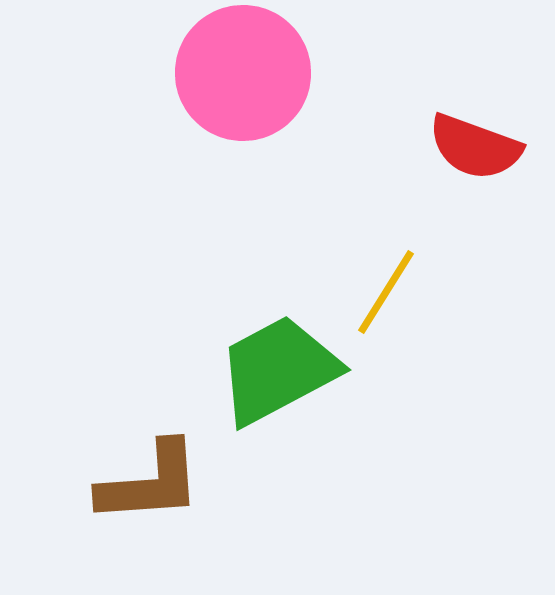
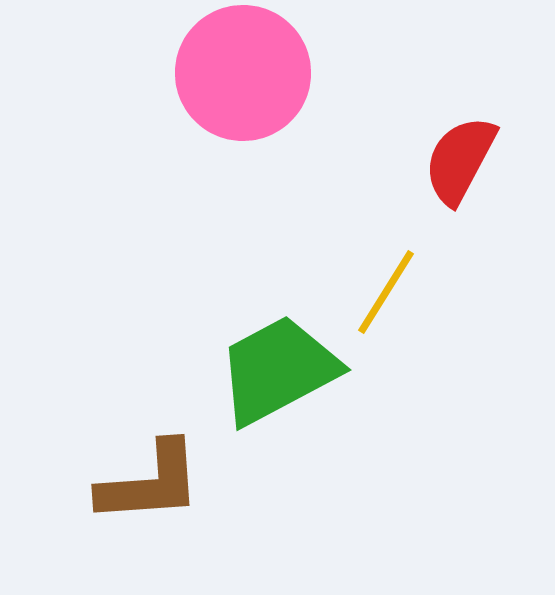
red semicircle: moved 15 px left, 13 px down; rotated 98 degrees clockwise
